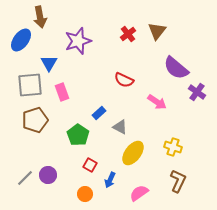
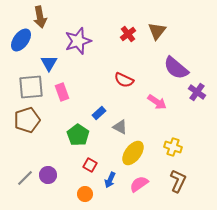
gray square: moved 1 px right, 2 px down
brown pentagon: moved 8 px left
pink semicircle: moved 9 px up
